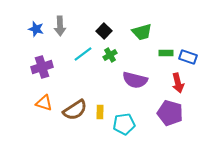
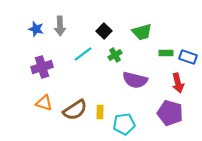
green cross: moved 5 px right
